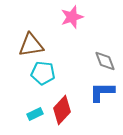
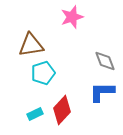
cyan pentagon: rotated 25 degrees counterclockwise
